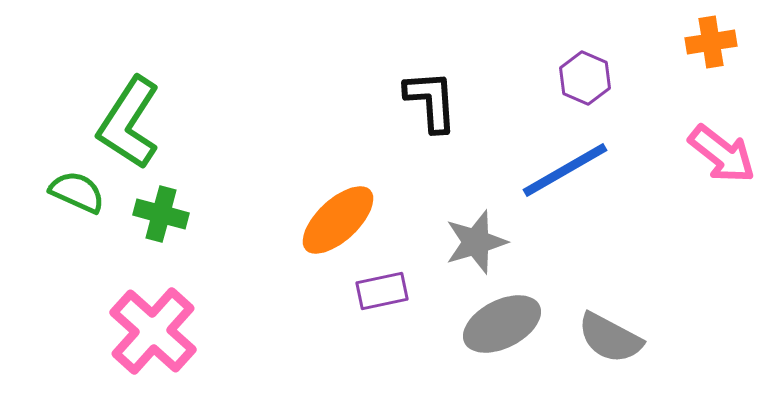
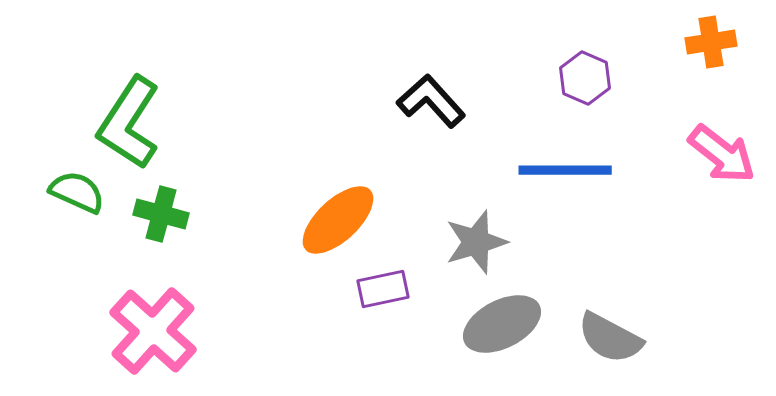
black L-shape: rotated 38 degrees counterclockwise
blue line: rotated 30 degrees clockwise
purple rectangle: moved 1 px right, 2 px up
